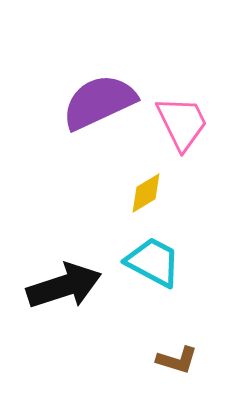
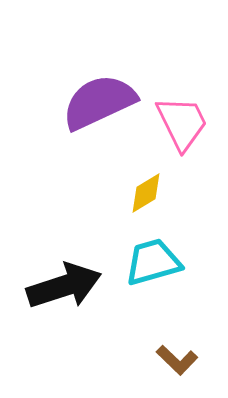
cyan trapezoid: rotated 44 degrees counterclockwise
brown L-shape: rotated 27 degrees clockwise
